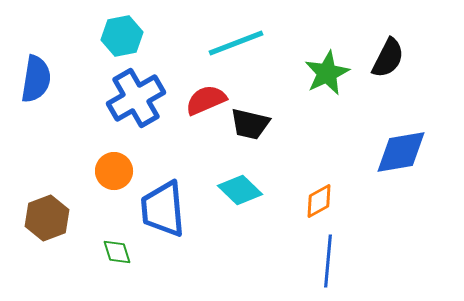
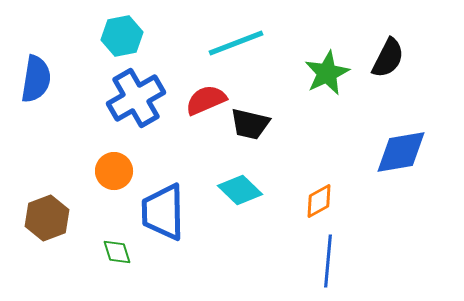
blue trapezoid: moved 3 px down; rotated 4 degrees clockwise
